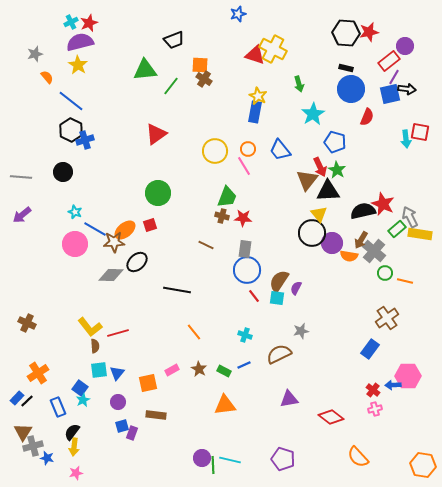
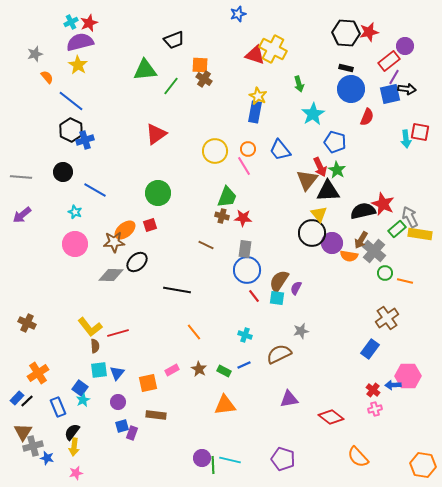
blue line at (95, 229): moved 39 px up
